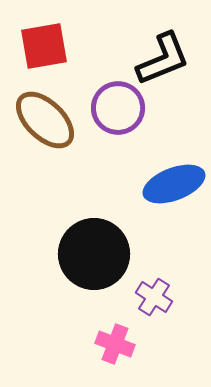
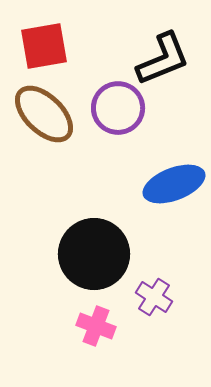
brown ellipse: moved 1 px left, 6 px up
pink cross: moved 19 px left, 18 px up
